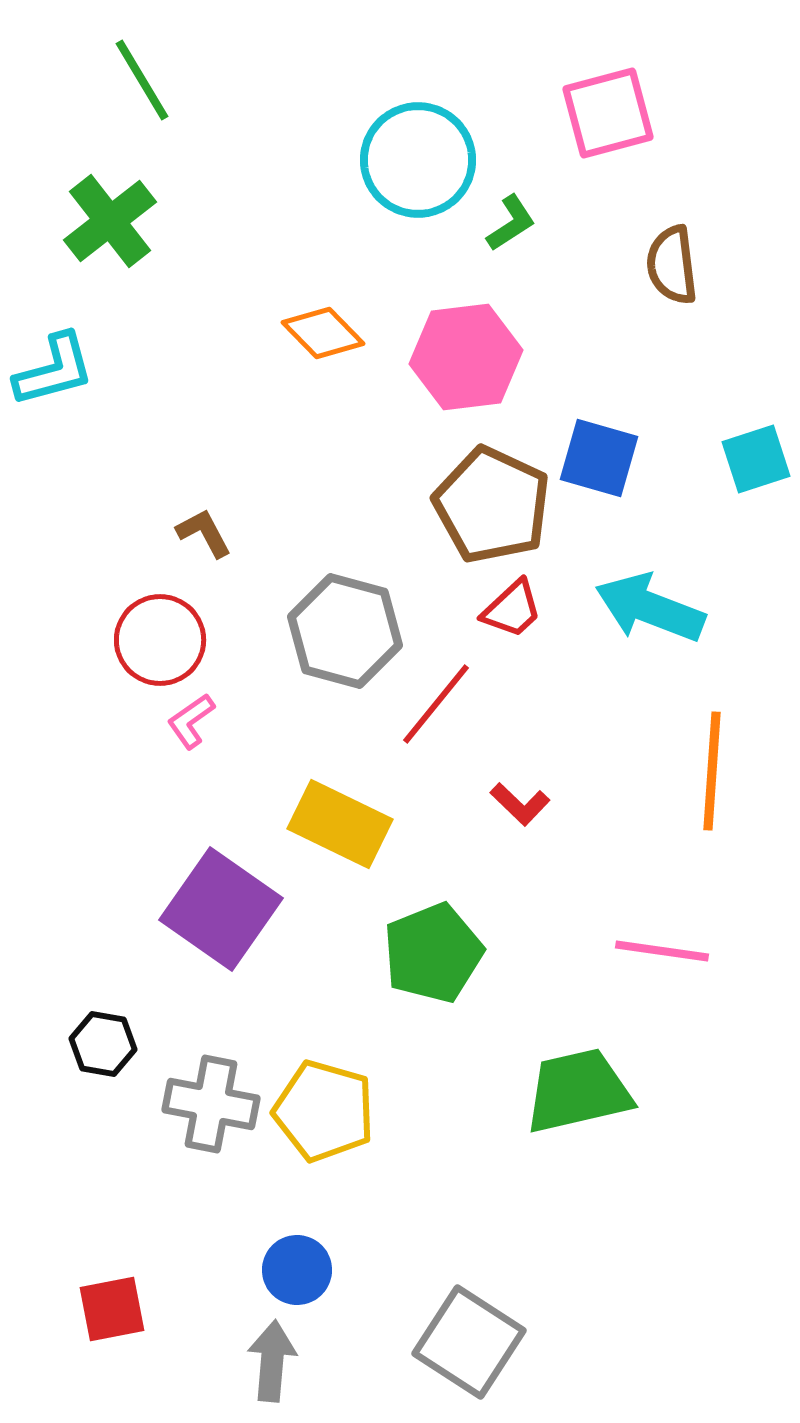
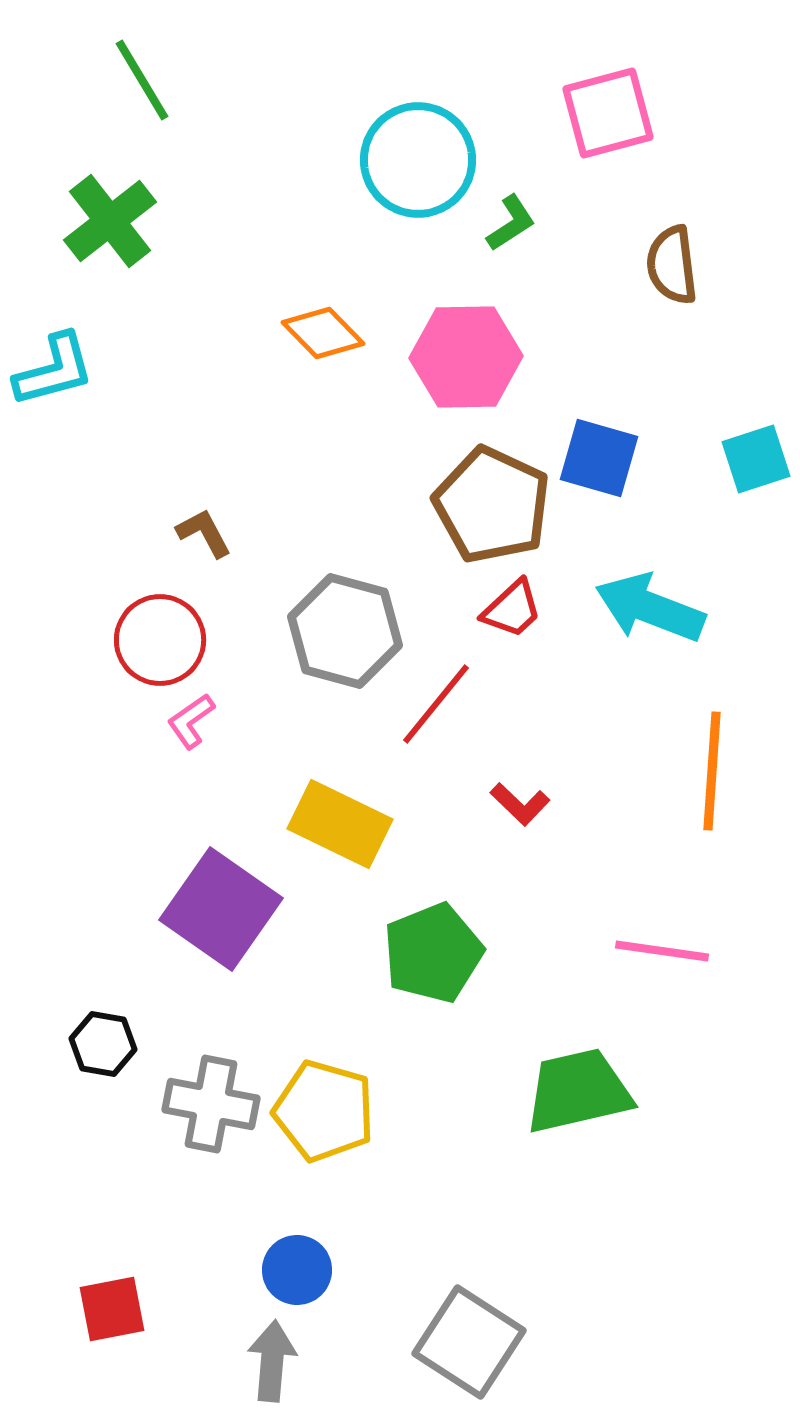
pink hexagon: rotated 6 degrees clockwise
